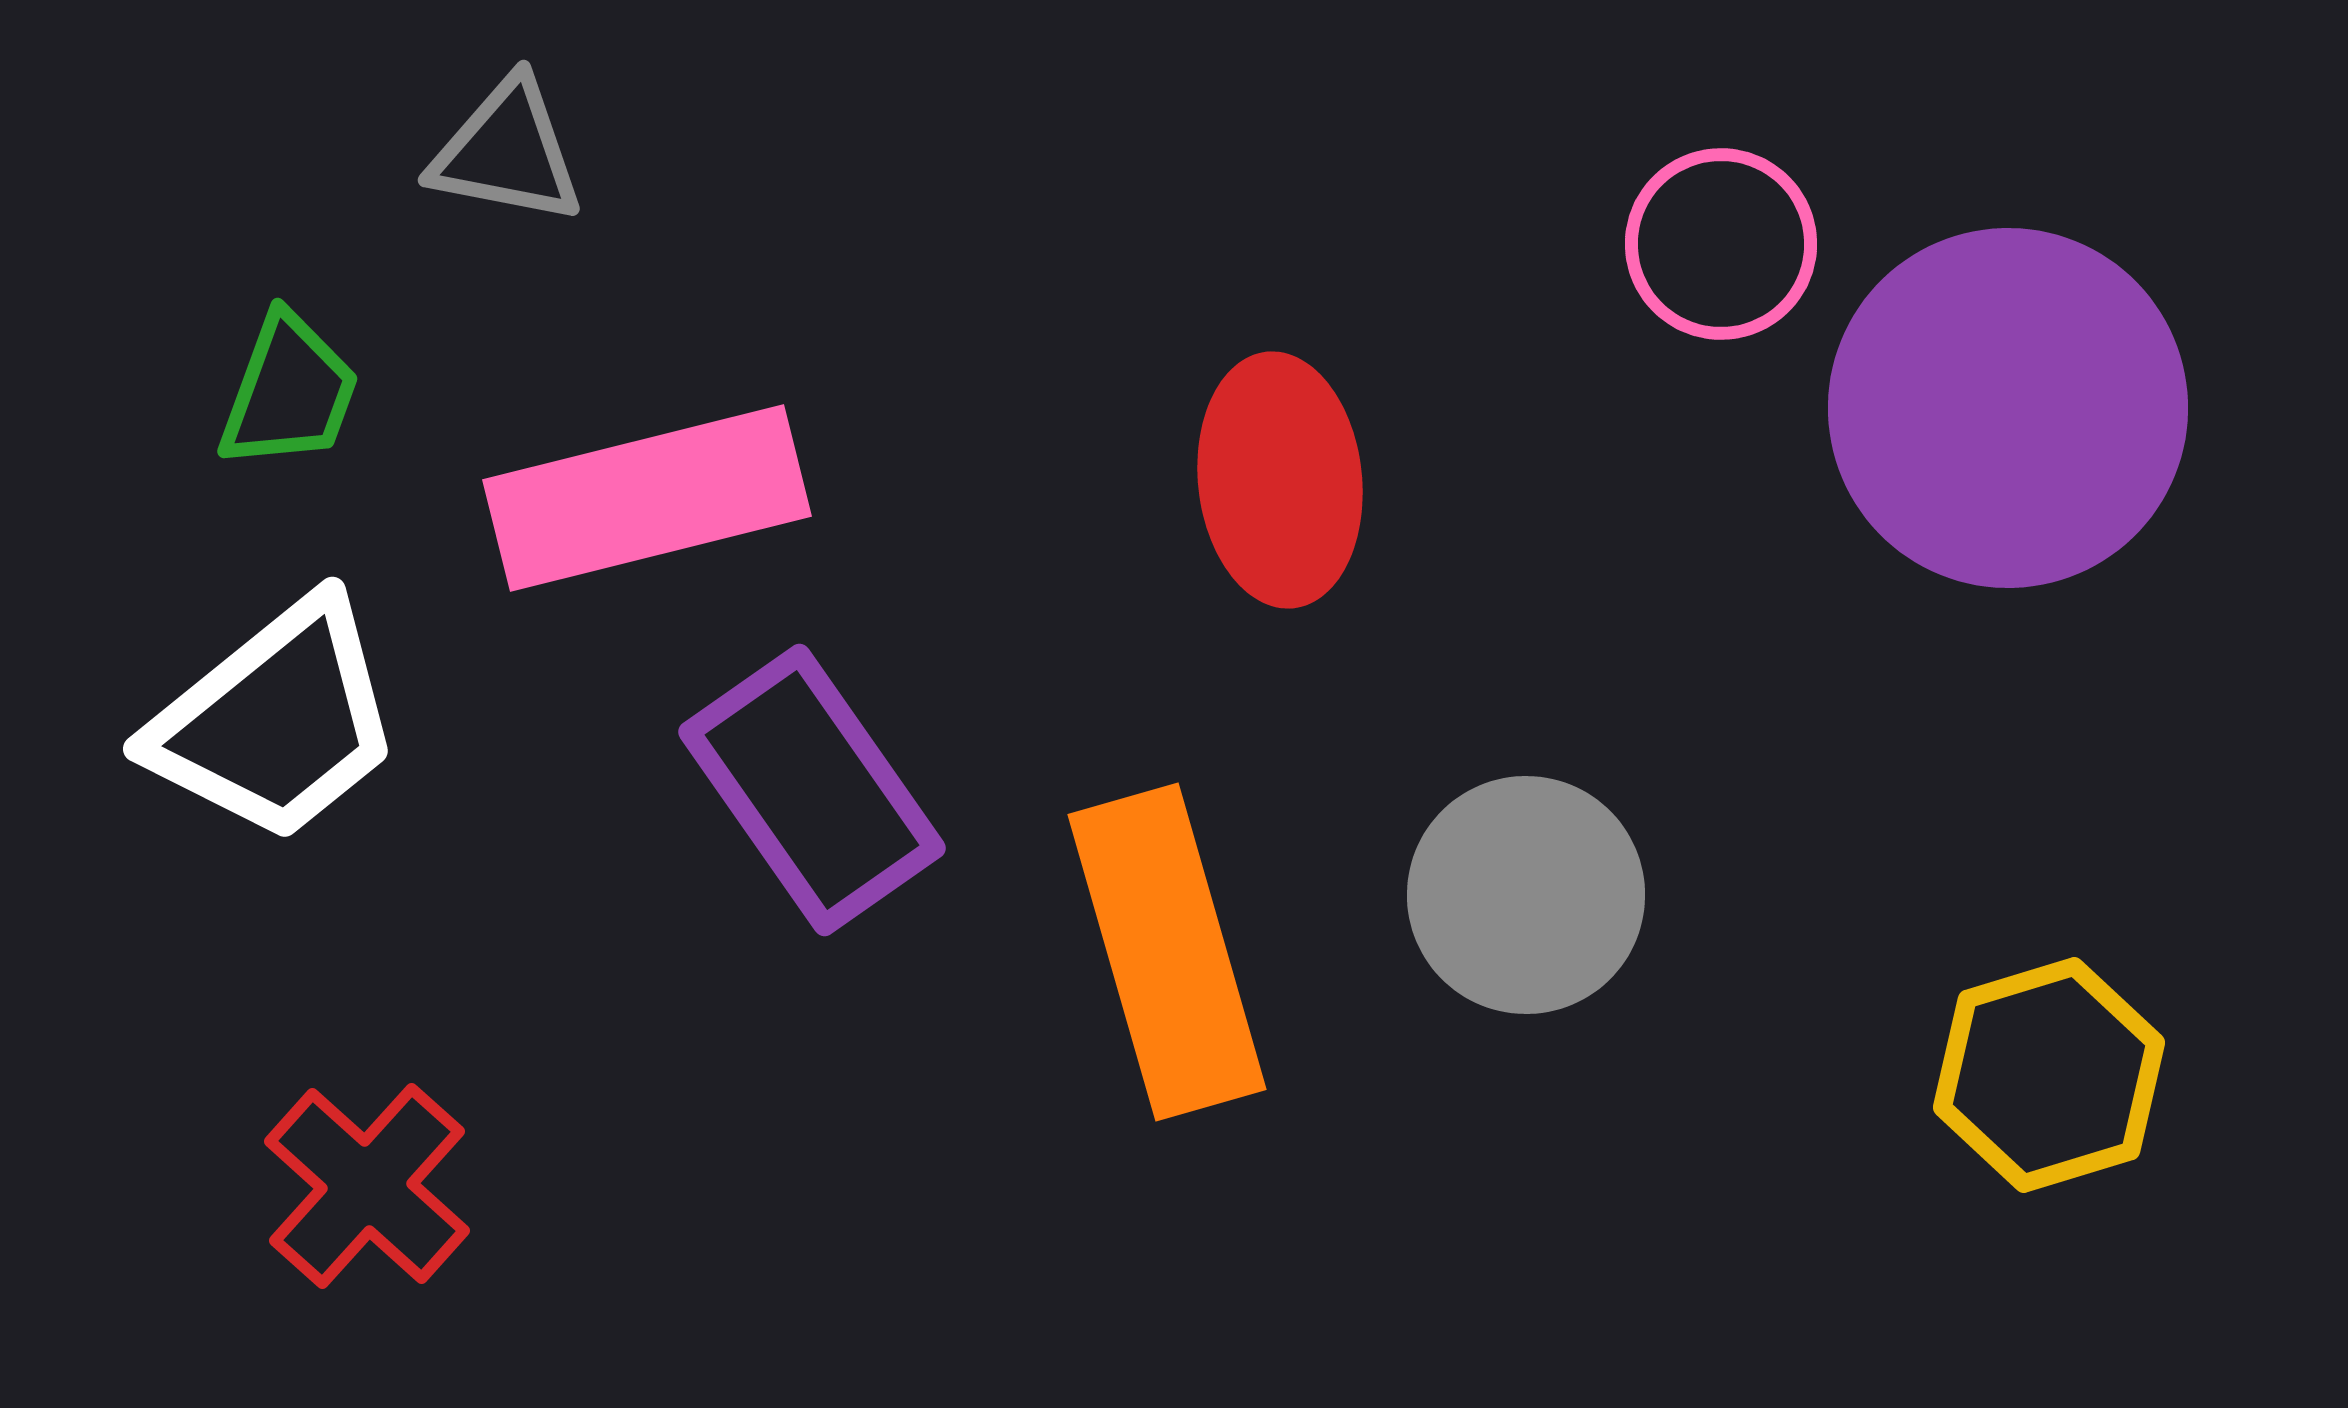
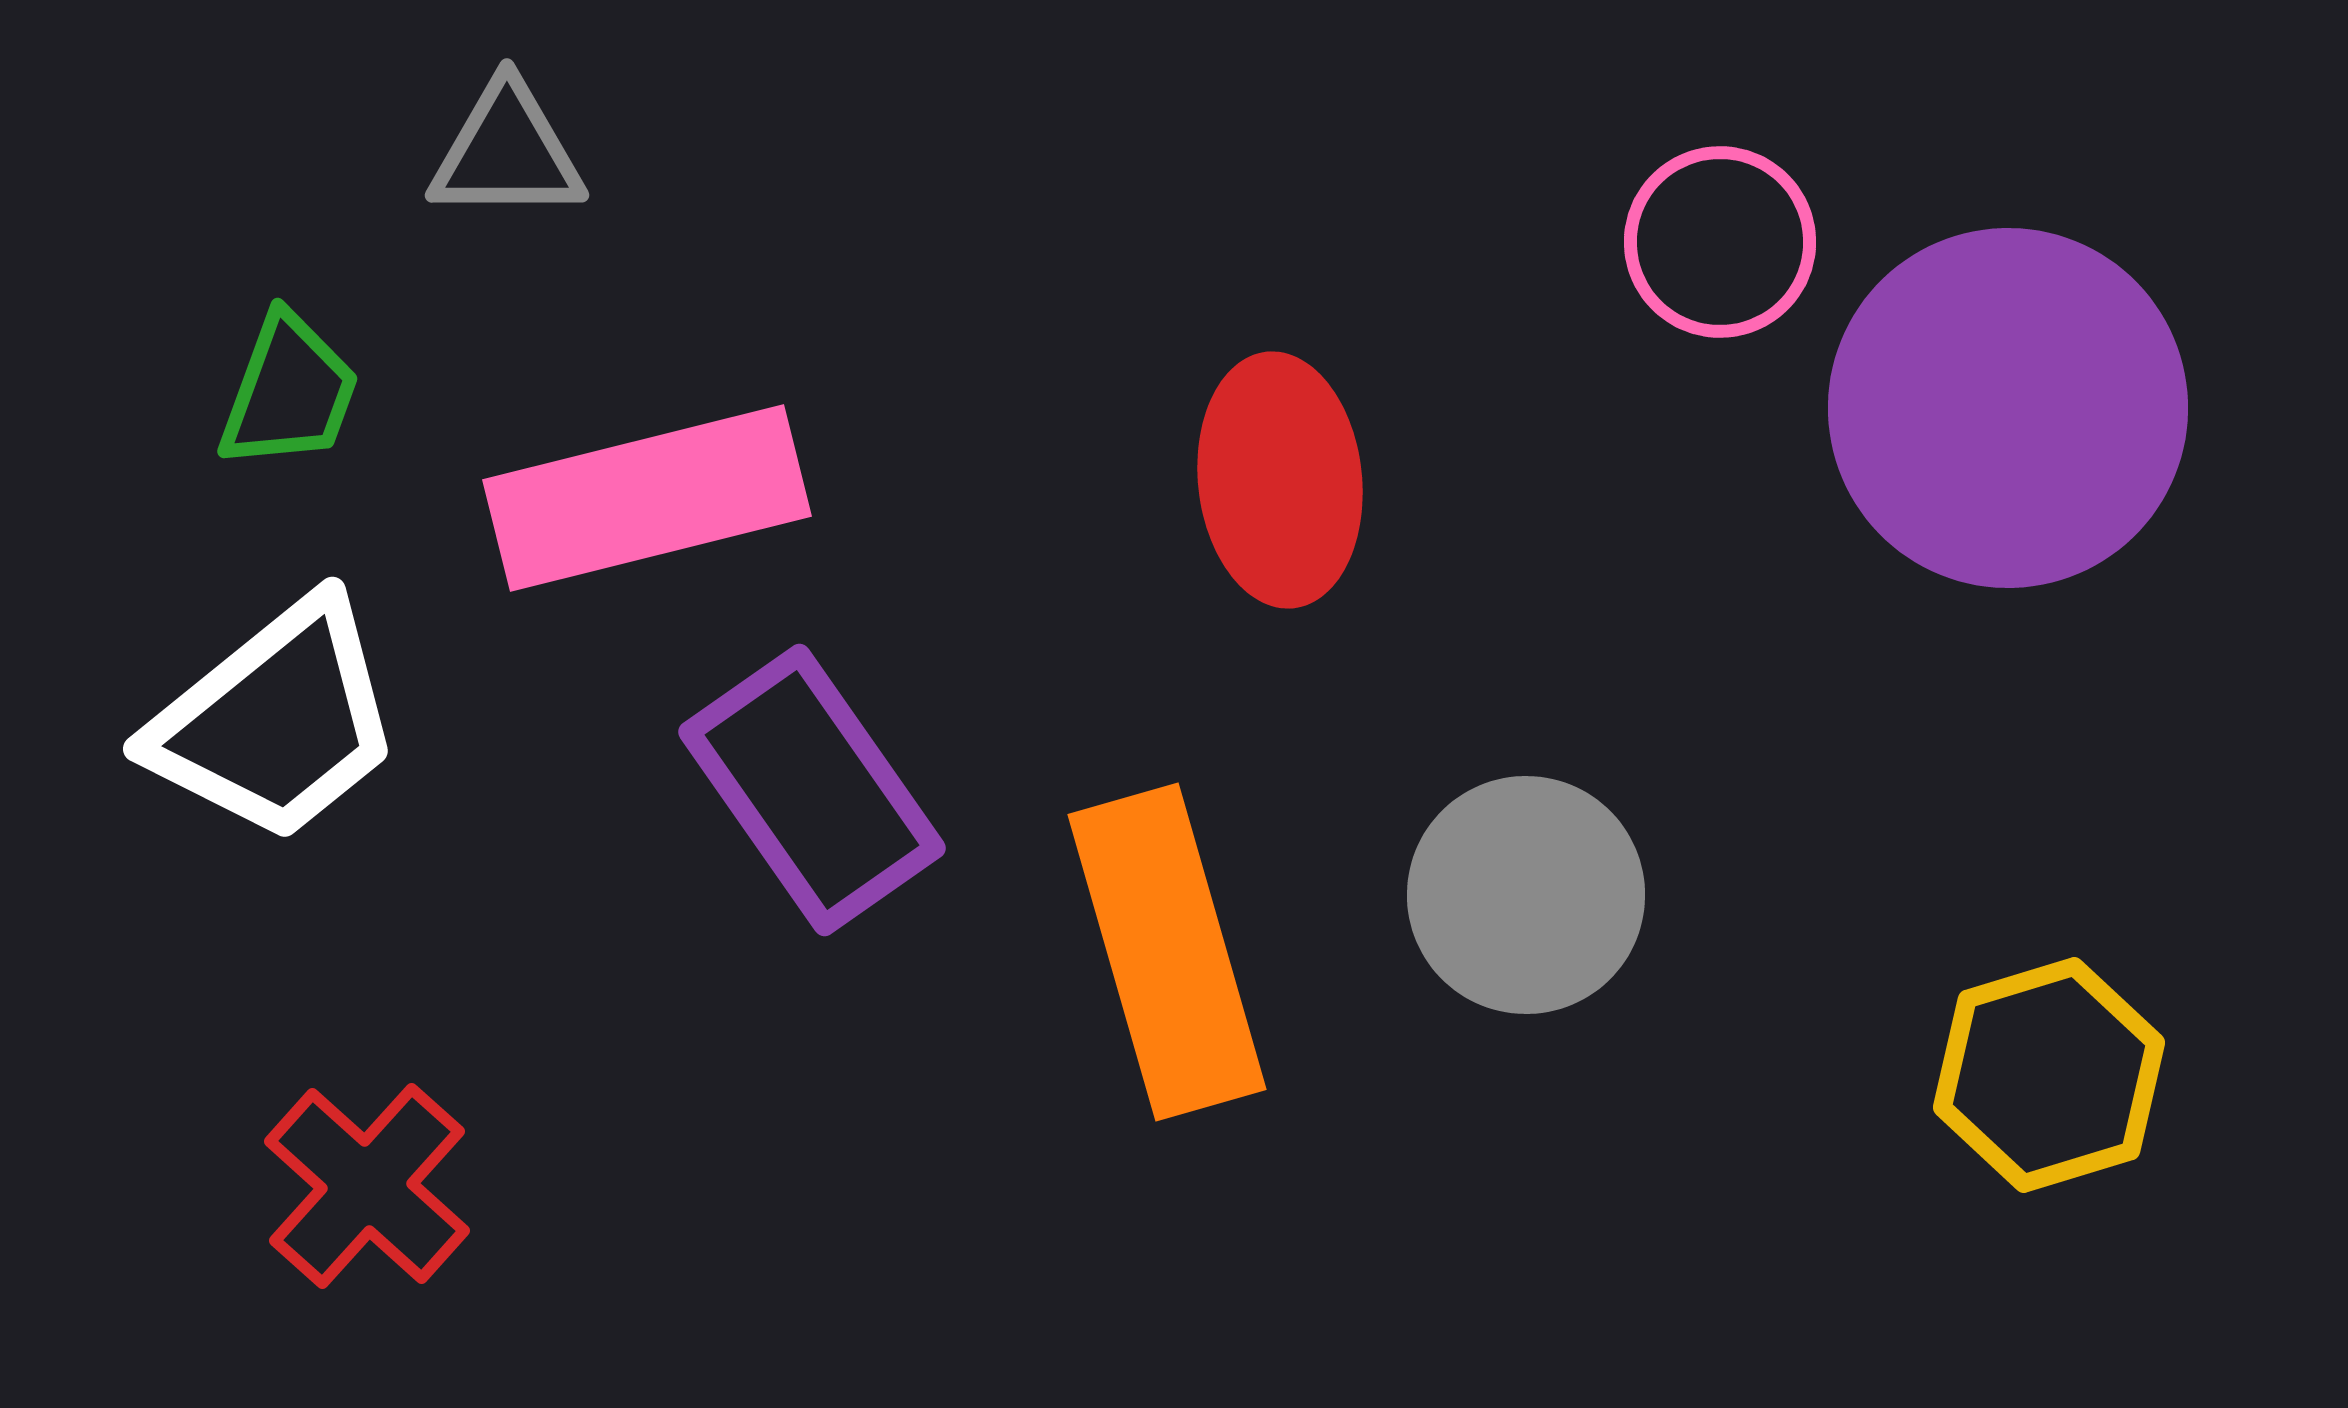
gray triangle: rotated 11 degrees counterclockwise
pink circle: moved 1 px left, 2 px up
